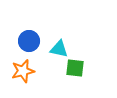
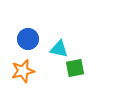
blue circle: moved 1 px left, 2 px up
green square: rotated 18 degrees counterclockwise
